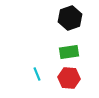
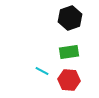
cyan line: moved 5 px right, 3 px up; rotated 40 degrees counterclockwise
red hexagon: moved 2 px down
